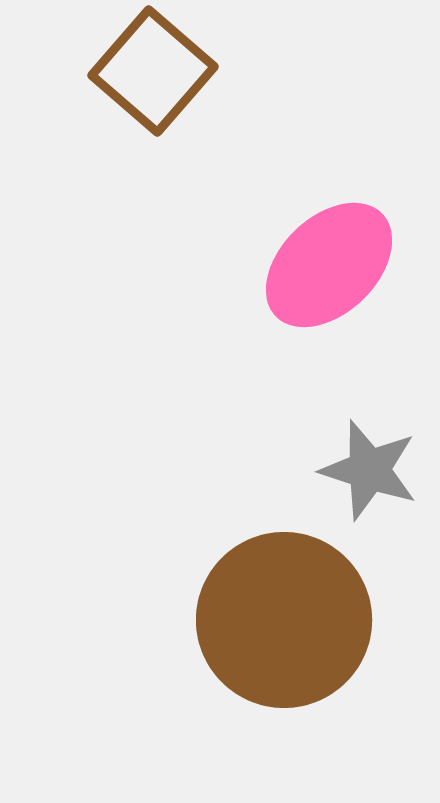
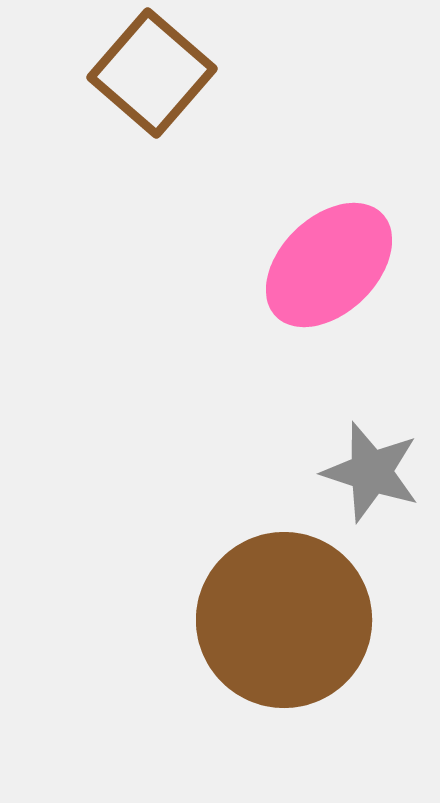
brown square: moved 1 px left, 2 px down
gray star: moved 2 px right, 2 px down
